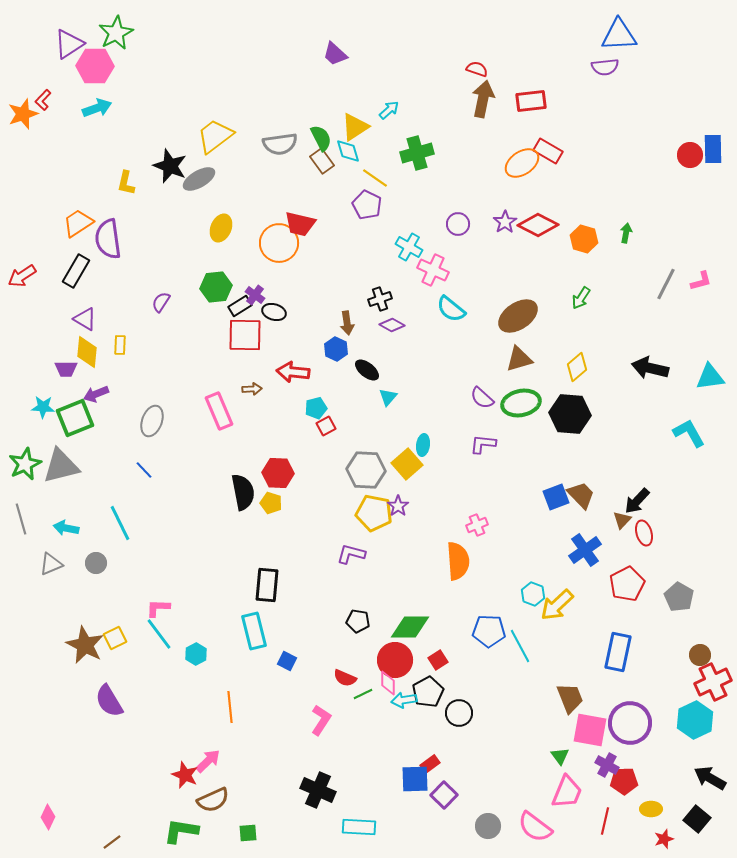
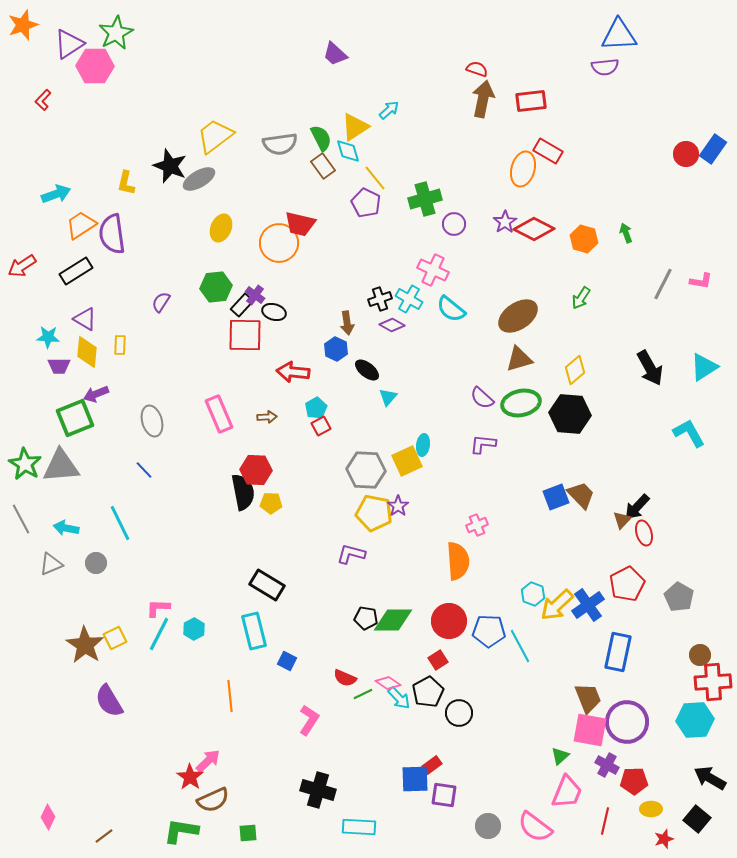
cyan arrow at (97, 108): moved 41 px left, 86 px down
orange star at (23, 114): moved 89 px up
blue rectangle at (713, 149): rotated 36 degrees clockwise
green cross at (417, 153): moved 8 px right, 46 px down
red circle at (690, 155): moved 4 px left, 1 px up
brown rectangle at (322, 161): moved 1 px right, 5 px down
orange ellipse at (522, 163): moved 1 px right, 6 px down; rotated 40 degrees counterclockwise
yellow line at (375, 178): rotated 16 degrees clockwise
purple pentagon at (367, 205): moved 1 px left, 2 px up
orange trapezoid at (78, 223): moved 3 px right, 2 px down
purple circle at (458, 224): moved 4 px left
red diamond at (538, 225): moved 4 px left, 4 px down
green arrow at (626, 233): rotated 30 degrees counterclockwise
purple semicircle at (108, 239): moved 4 px right, 5 px up
cyan cross at (409, 247): moved 52 px down
black rectangle at (76, 271): rotated 28 degrees clockwise
red arrow at (22, 276): moved 10 px up
pink L-shape at (701, 281): rotated 25 degrees clockwise
gray line at (666, 284): moved 3 px left
black rectangle at (240, 306): moved 2 px right, 1 px up; rotated 15 degrees counterclockwise
yellow diamond at (577, 367): moved 2 px left, 3 px down
black arrow at (650, 368): rotated 132 degrees counterclockwise
purple trapezoid at (66, 369): moved 7 px left, 3 px up
cyan triangle at (710, 377): moved 6 px left, 10 px up; rotated 24 degrees counterclockwise
brown arrow at (252, 389): moved 15 px right, 28 px down
cyan star at (43, 407): moved 5 px right, 70 px up
cyan pentagon at (316, 408): rotated 15 degrees counterclockwise
pink rectangle at (219, 411): moved 3 px down
gray ellipse at (152, 421): rotated 36 degrees counterclockwise
red square at (326, 426): moved 5 px left
green star at (25, 464): rotated 16 degrees counterclockwise
yellow square at (407, 464): moved 3 px up; rotated 16 degrees clockwise
gray triangle at (61, 466): rotated 9 degrees clockwise
red hexagon at (278, 473): moved 22 px left, 3 px up
black arrow at (637, 501): moved 6 px down
yellow pentagon at (271, 503): rotated 15 degrees counterclockwise
gray line at (21, 519): rotated 12 degrees counterclockwise
blue cross at (585, 550): moved 3 px right, 55 px down
black rectangle at (267, 585): rotated 64 degrees counterclockwise
black pentagon at (358, 621): moved 8 px right, 3 px up
green diamond at (410, 627): moved 17 px left, 7 px up
cyan line at (159, 634): rotated 64 degrees clockwise
brown star at (85, 645): rotated 6 degrees clockwise
cyan hexagon at (196, 654): moved 2 px left, 25 px up
red circle at (395, 660): moved 54 px right, 39 px up
red cross at (713, 682): rotated 21 degrees clockwise
pink diamond at (388, 683): rotated 55 degrees counterclockwise
brown trapezoid at (570, 698): moved 18 px right
cyan arrow at (404, 700): moved 5 px left, 2 px up; rotated 125 degrees counterclockwise
orange line at (230, 707): moved 11 px up
pink L-shape at (321, 720): moved 12 px left
cyan hexagon at (695, 720): rotated 21 degrees clockwise
purple circle at (630, 723): moved 3 px left, 1 px up
green triangle at (560, 756): rotated 24 degrees clockwise
red rectangle at (430, 764): moved 2 px right, 1 px down
red star at (185, 775): moved 5 px right, 2 px down; rotated 12 degrees clockwise
red pentagon at (624, 781): moved 10 px right
black cross at (318, 790): rotated 8 degrees counterclockwise
purple square at (444, 795): rotated 36 degrees counterclockwise
brown line at (112, 842): moved 8 px left, 6 px up
